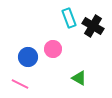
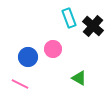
black cross: rotated 10 degrees clockwise
